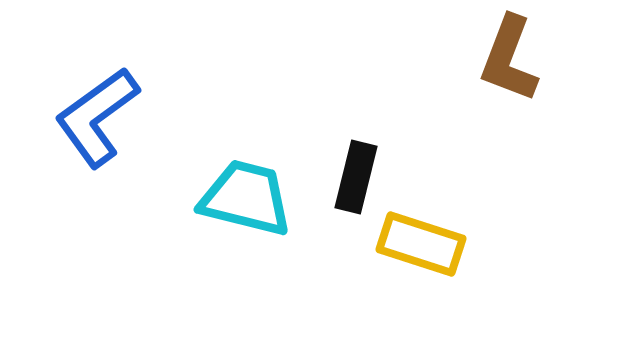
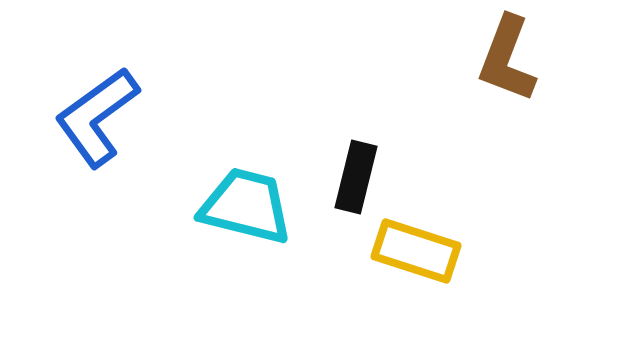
brown L-shape: moved 2 px left
cyan trapezoid: moved 8 px down
yellow rectangle: moved 5 px left, 7 px down
